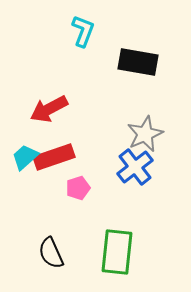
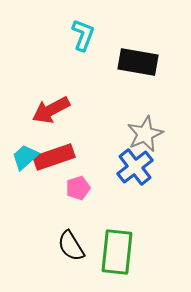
cyan L-shape: moved 4 px down
red arrow: moved 2 px right, 1 px down
black semicircle: moved 20 px right, 7 px up; rotated 8 degrees counterclockwise
